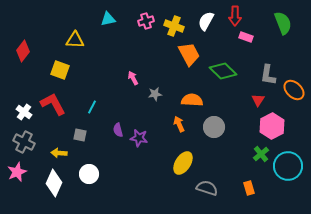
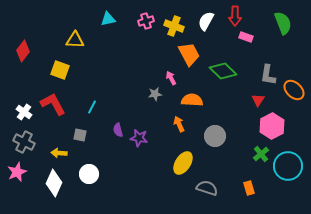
pink arrow: moved 38 px right
gray circle: moved 1 px right, 9 px down
